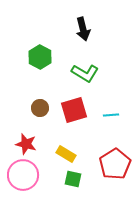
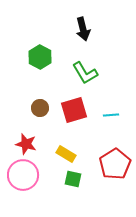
green L-shape: rotated 28 degrees clockwise
